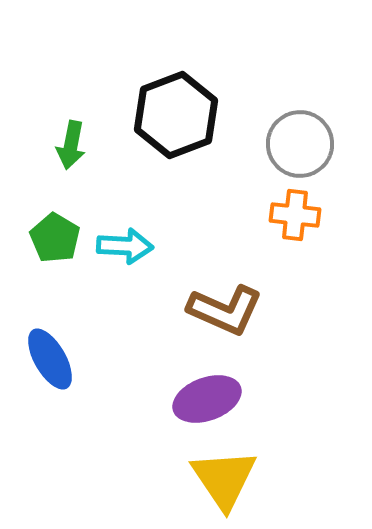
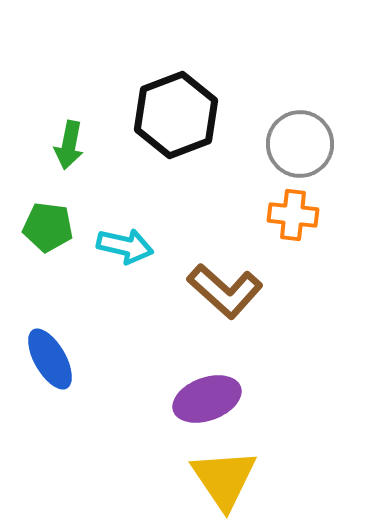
green arrow: moved 2 px left
orange cross: moved 2 px left
green pentagon: moved 7 px left, 11 px up; rotated 24 degrees counterclockwise
cyan arrow: rotated 10 degrees clockwise
brown L-shape: moved 19 px up; rotated 18 degrees clockwise
